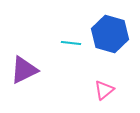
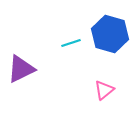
cyan line: rotated 24 degrees counterclockwise
purple triangle: moved 3 px left, 1 px up
